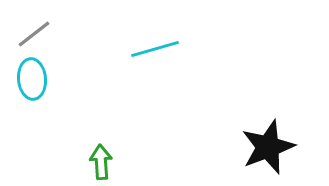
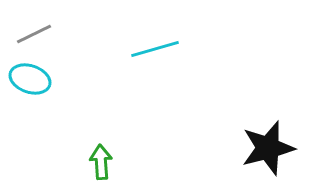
gray line: rotated 12 degrees clockwise
cyan ellipse: moved 2 px left; rotated 66 degrees counterclockwise
black star: moved 1 px down; rotated 6 degrees clockwise
